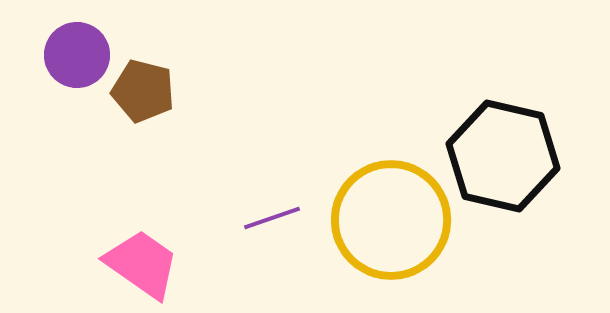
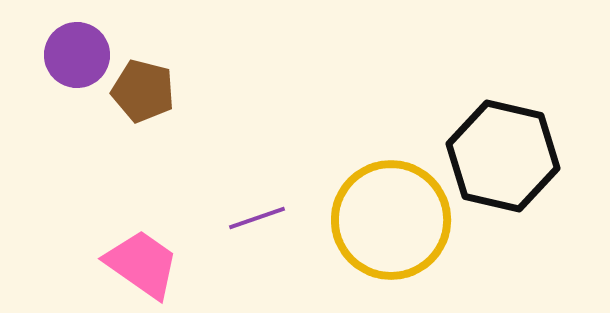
purple line: moved 15 px left
